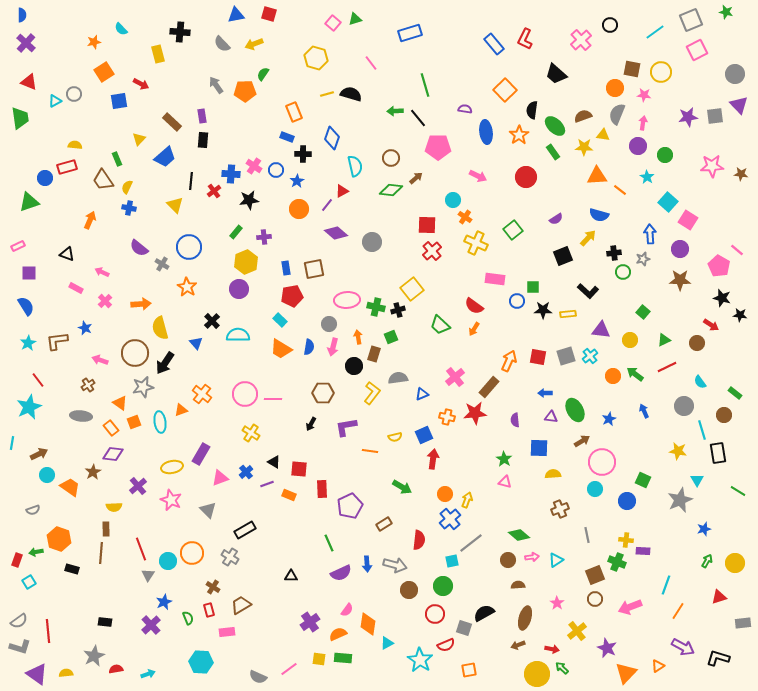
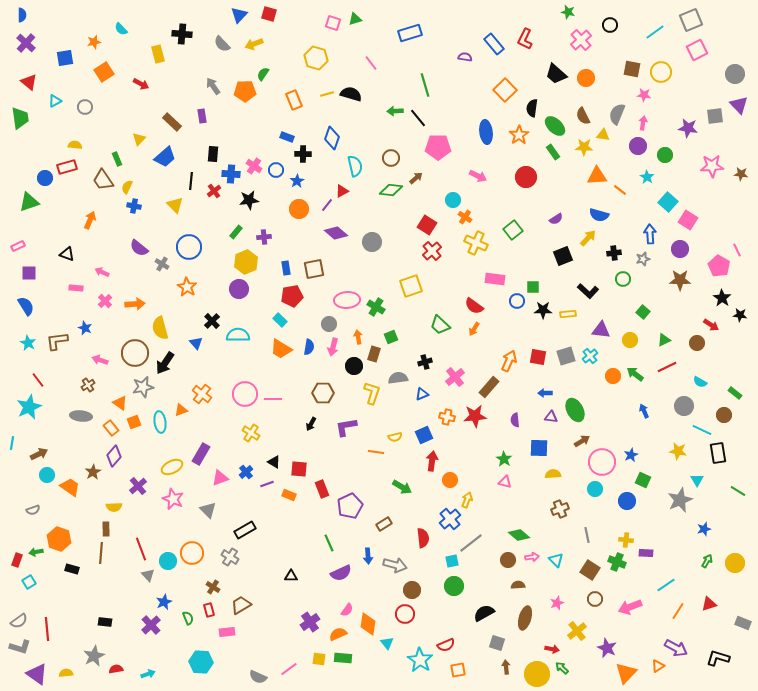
green star at (726, 12): moved 158 px left
blue triangle at (236, 15): moved 3 px right; rotated 36 degrees counterclockwise
pink square at (333, 23): rotated 21 degrees counterclockwise
black cross at (180, 32): moved 2 px right, 2 px down
red triangle at (29, 82): rotated 18 degrees clockwise
gray arrow at (216, 85): moved 3 px left, 1 px down
orange circle at (615, 88): moved 29 px left, 10 px up
gray circle at (74, 94): moved 11 px right, 13 px down
blue square at (119, 101): moved 54 px left, 43 px up
purple semicircle at (465, 109): moved 52 px up
black semicircle at (532, 110): moved 2 px up
orange rectangle at (294, 112): moved 12 px up
brown semicircle at (583, 116): rotated 96 degrees counterclockwise
purple star at (688, 117): moved 11 px down; rotated 18 degrees clockwise
black rectangle at (203, 140): moved 10 px right, 14 px down
blue cross at (129, 208): moved 5 px right, 2 px up
red square at (427, 225): rotated 30 degrees clockwise
pink line at (737, 250): rotated 24 degrees clockwise
green circle at (623, 272): moved 7 px down
pink rectangle at (76, 288): rotated 24 degrees counterclockwise
yellow square at (412, 289): moved 1 px left, 3 px up; rotated 20 degrees clockwise
black star at (722, 298): rotated 18 degrees clockwise
orange arrow at (141, 304): moved 6 px left
green cross at (376, 307): rotated 18 degrees clockwise
black cross at (398, 310): moved 27 px right, 52 px down
cyan star at (28, 343): rotated 14 degrees counterclockwise
cyan semicircle at (700, 382): rotated 24 degrees counterclockwise
yellow L-shape at (372, 393): rotated 20 degrees counterclockwise
red star at (475, 413): moved 3 px down
blue star at (609, 419): moved 22 px right, 36 px down
cyan line at (702, 430): rotated 48 degrees counterclockwise
orange line at (370, 451): moved 6 px right, 1 px down
purple diamond at (113, 454): moved 1 px right, 2 px down; rotated 55 degrees counterclockwise
red arrow at (433, 459): moved 1 px left, 2 px down
yellow ellipse at (172, 467): rotated 15 degrees counterclockwise
red rectangle at (322, 489): rotated 18 degrees counterclockwise
orange circle at (445, 494): moved 5 px right, 14 px up
pink star at (171, 500): moved 2 px right, 1 px up
red semicircle at (419, 540): moved 4 px right, 2 px up; rotated 12 degrees counterclockwise
purple rectangle at (643, 551): moved 3 px right, 2 px down
cyan triangle at (556, 560): rotated 42 degrees counterclockwise
blue arrow at (367, 564): moved 1 px right, 8 px up
gray triangle at (148, 575): rotated 16 degrees counterclockwise
brown square at (595, 575): moved 5 px left, 5 px up; rotated 36 degrees counterclockwise
cyan line at (666, 585): rotated 36 degrees clockwise
green circle at (443, 586): moved 11 px right
brown circle at (409, 590): moved 3 px right
red triangle at (719, 597): moved 10 px left, 7 px down
pink star at (557, 603): rotated 16 degrees clockwise
red circle at (435, 614): moved 30 px left
gray rectangle at (743, 623): rotated 28 degrees clockwise
gray square at (464, 628): moved 33 px right, 15 px down
red line at (48, 631): moved 1 px left, 2 px up
cyan triangle at (387, 643): rotated 40 degrees counterclockwise
brown arrow at (518, 645): moved 12 px left, 22 px down; rotated 104 degrees clockwise
purple arrow at (683, 647): moved 7 px left, 1 px down
orange square at (469, 670): moved 11 px left
